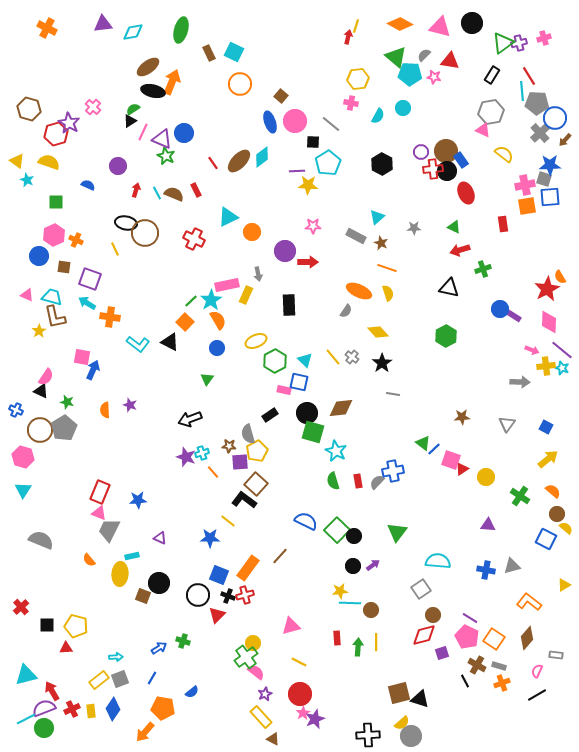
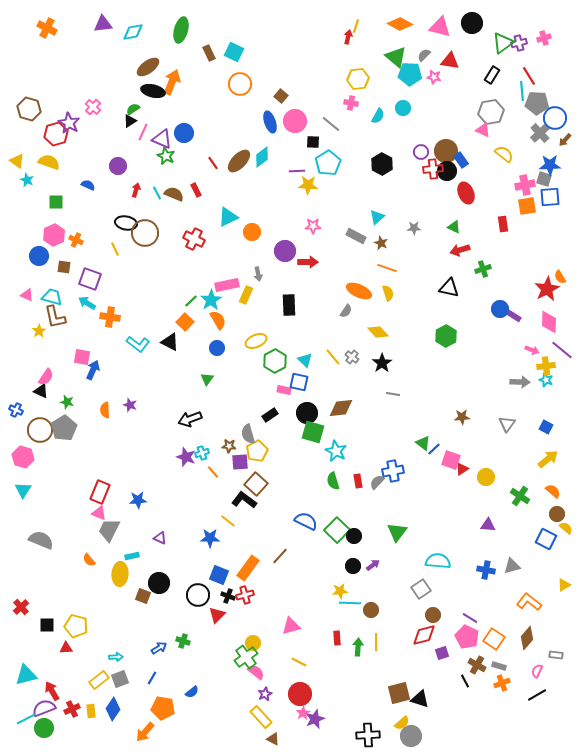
cyan star at (562, 368): moved 16 px left, 12 px down
